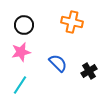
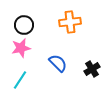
orange cross: moved 2 px left; rotated 20 degrees counterclockwise
pink star: moved 4 px up
black cross: moved 3 px right, 2 px up
cyan line: moved 5 px up
